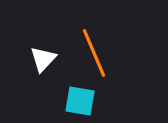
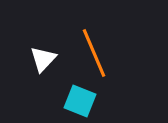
cyan square: rotated 12 degrees clockwise
